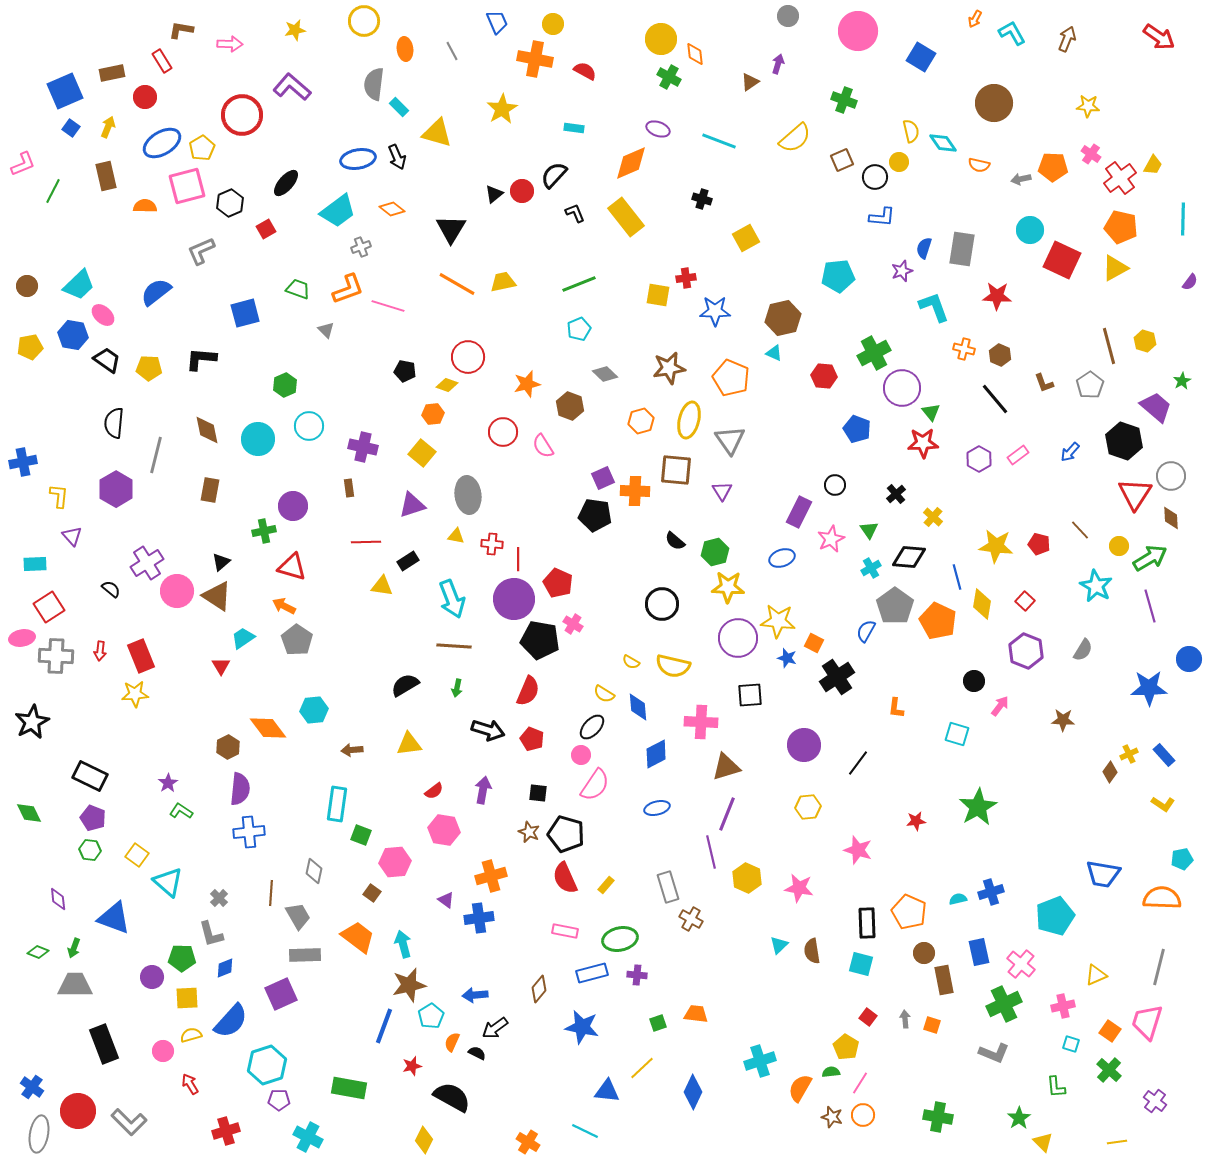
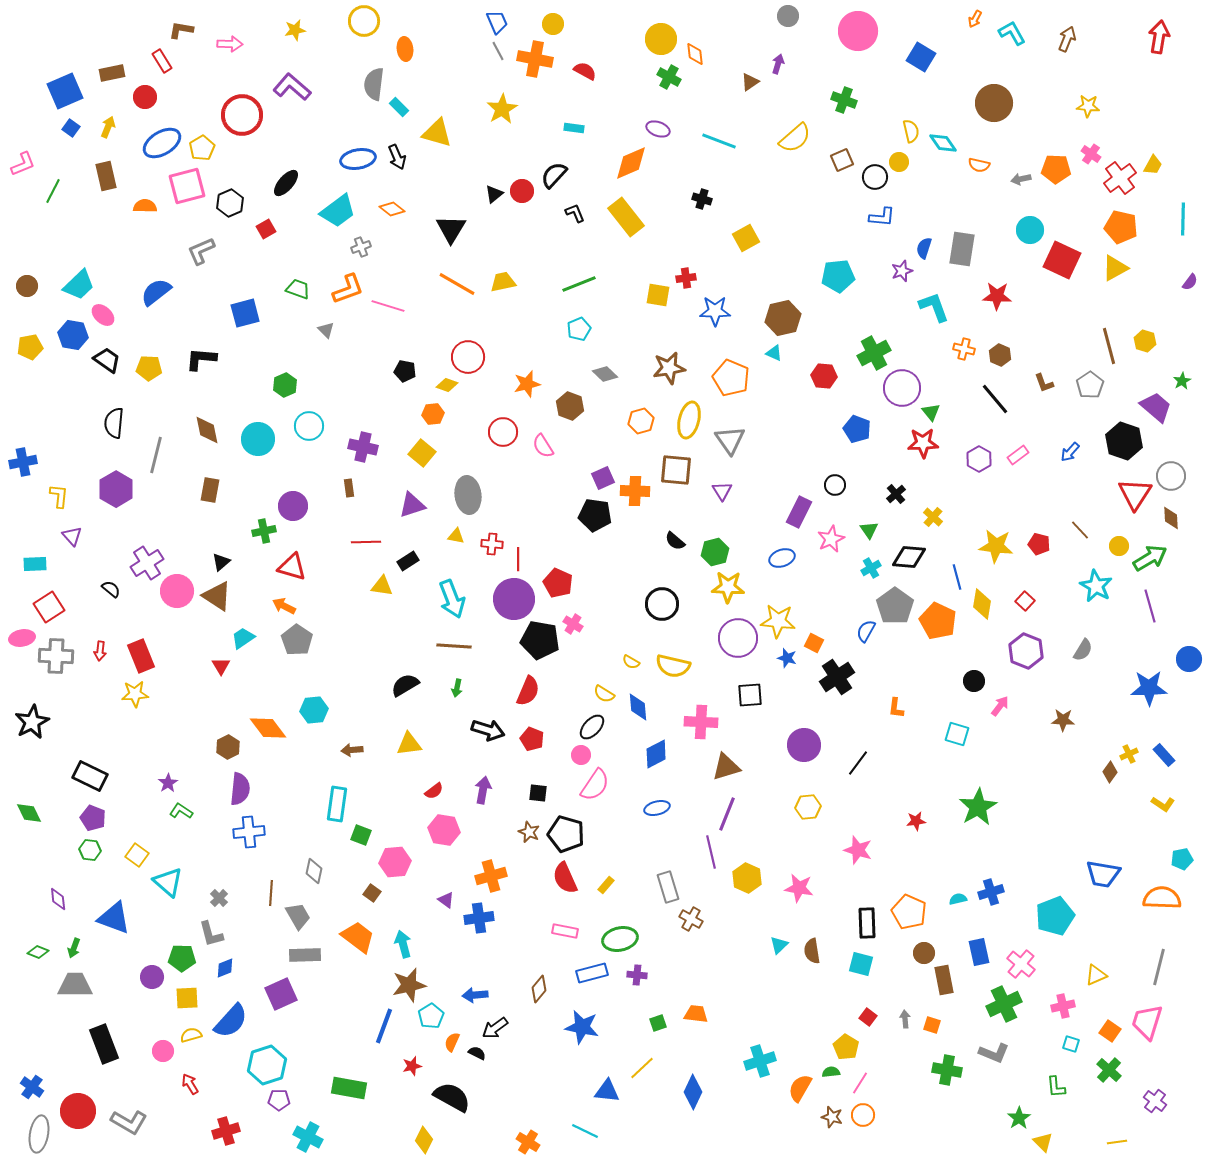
red arrow at (1159, 37): rotated 116 degrees counterclockwise
gray line at (452, 51): moved 46 px right
orange pentagon at (1053, 167): moved 3 px right, 2 px down
green cross at (938, 1117): moved 9 px right, 47 px up
gray L-shape at (129, 1122): rotated 15 degrees counterclockwise
